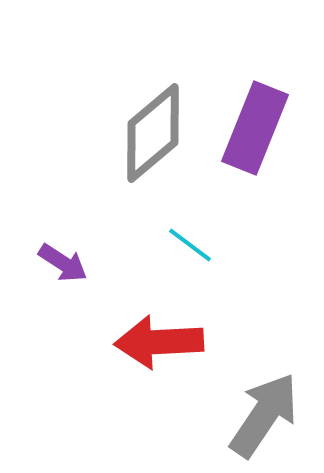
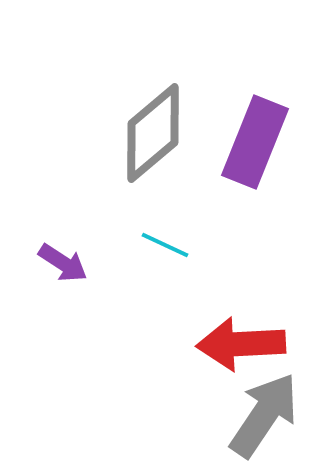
purple rectangle: moved 14 px down
cyan line: moved 25 px left; rotated 12 degrees counterclockwise
red arrow: moved 82 px right, 2 px down
